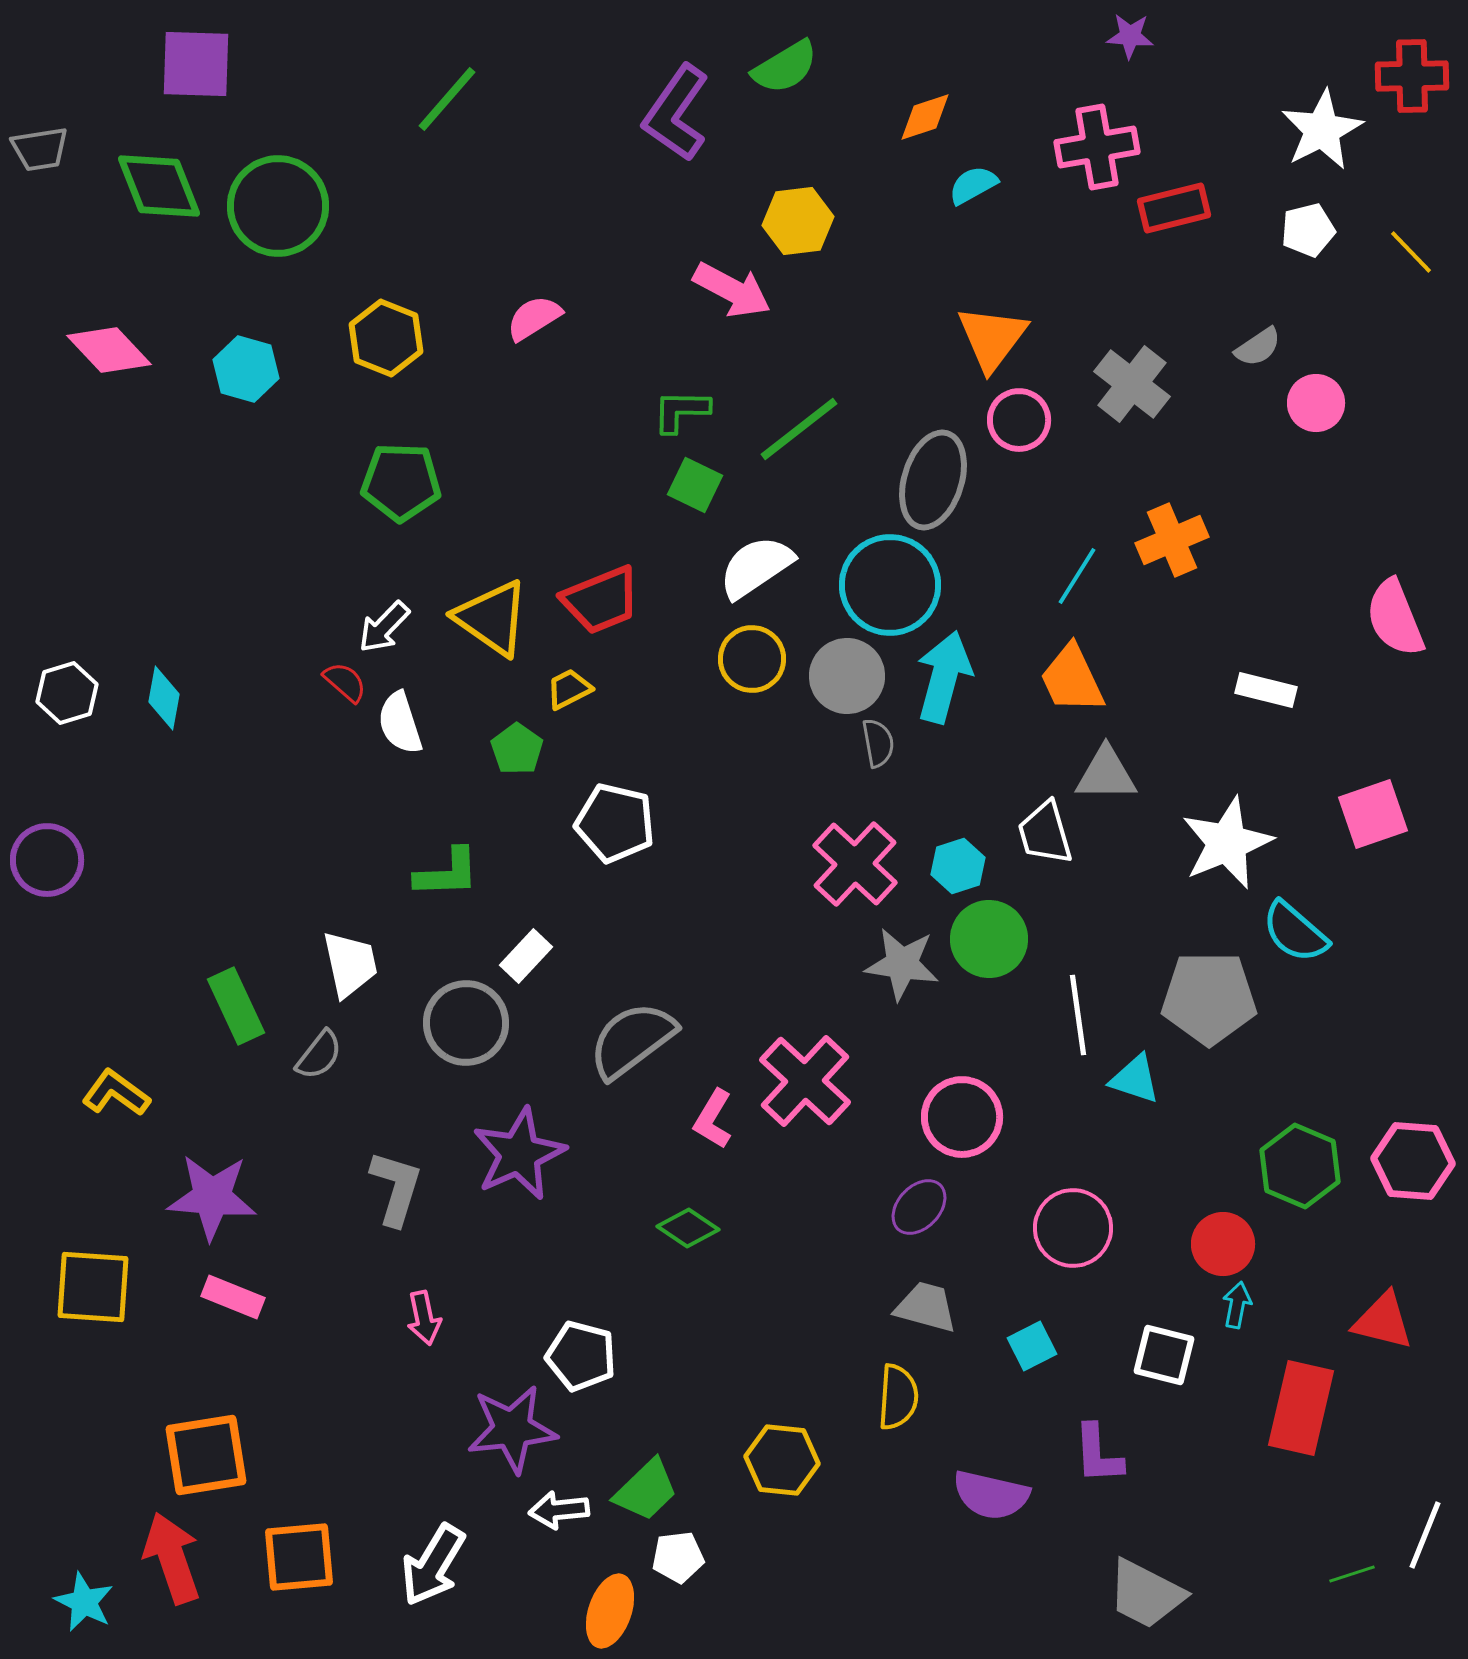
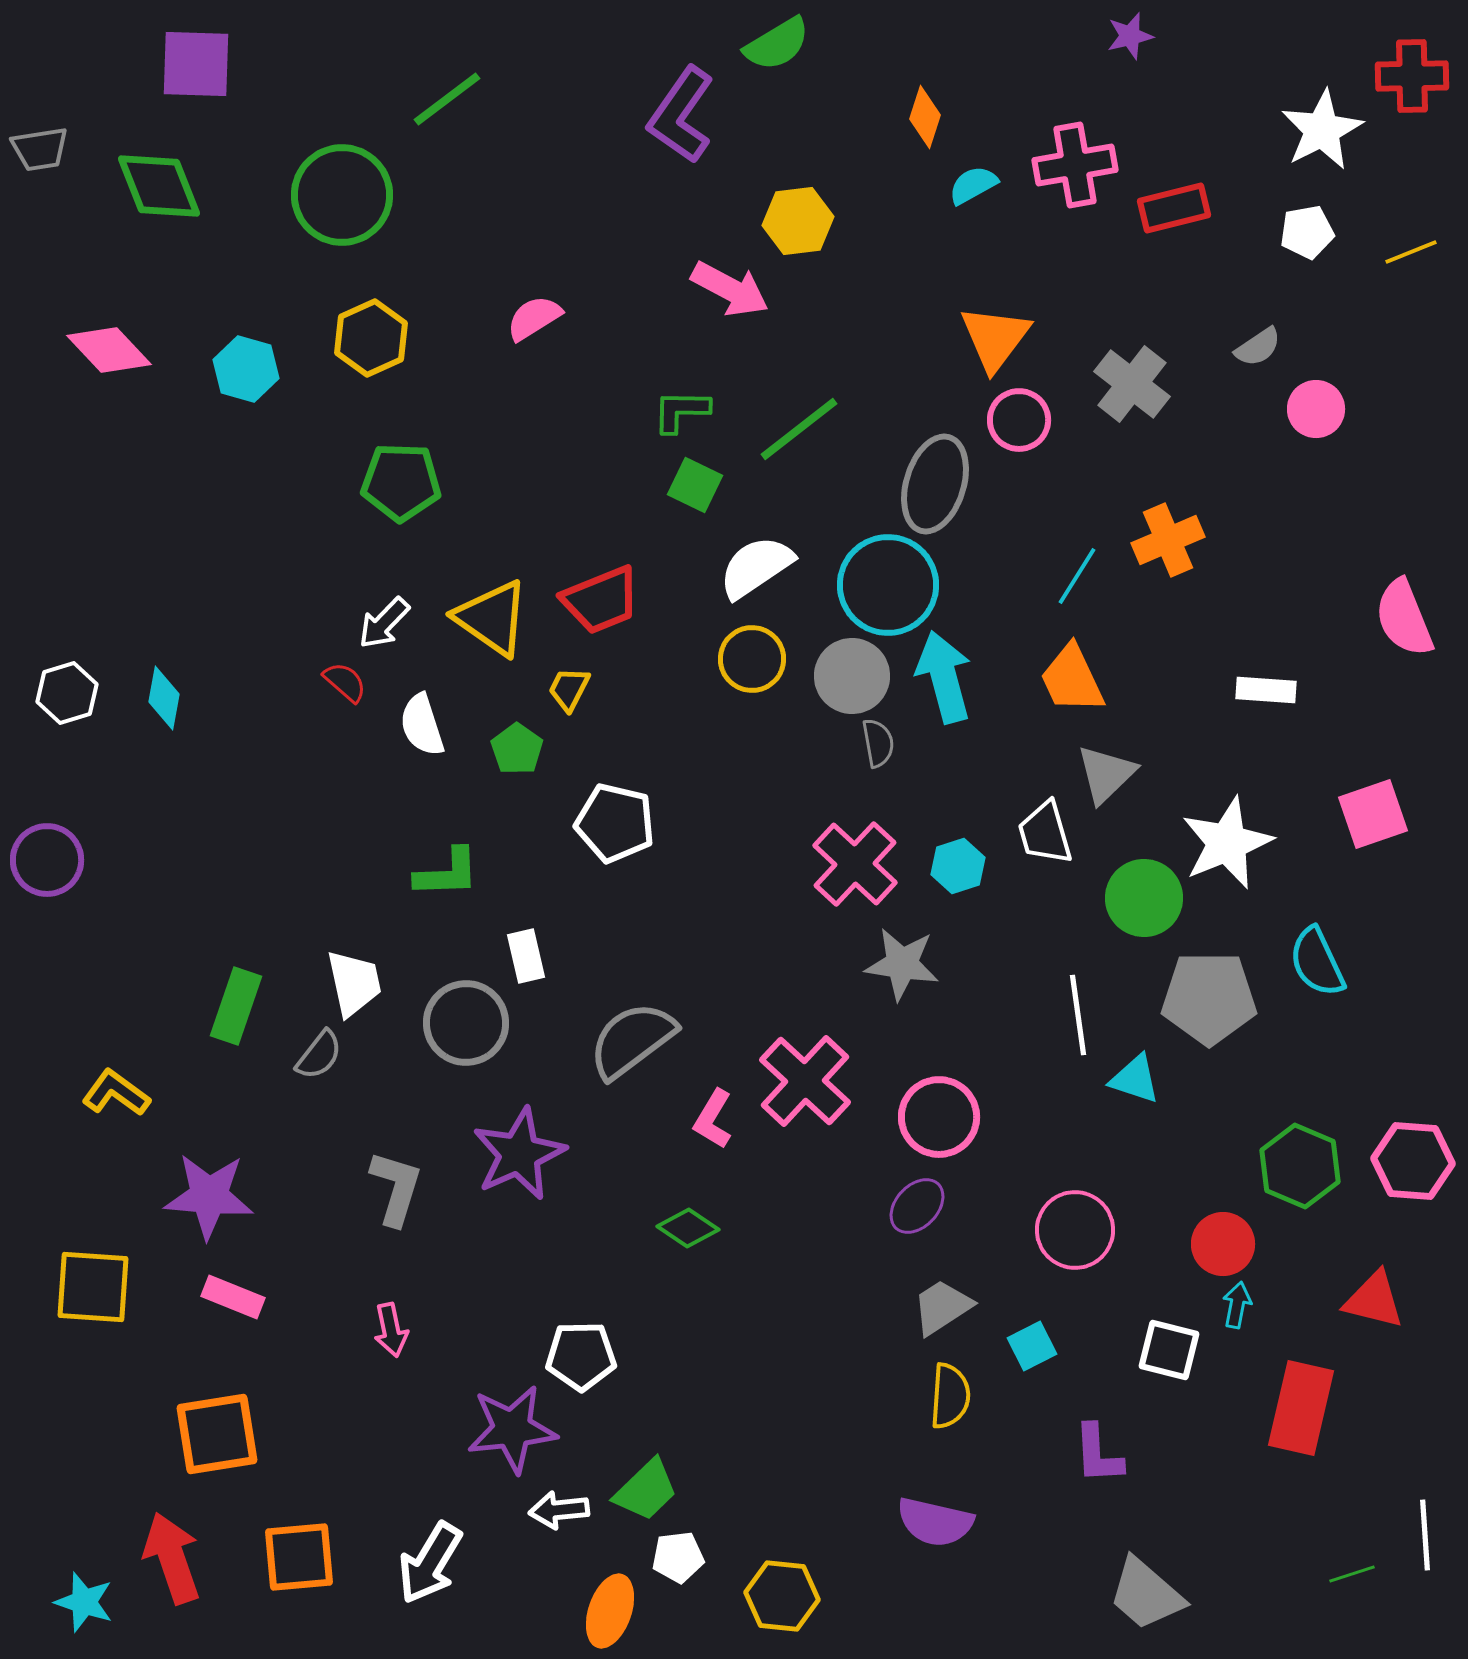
purple star at (1130, 36): rotated 18 degrees counterclockwise
green semicircle at (785, 67): moved 8 px left, 23 px up
green line at (447, 99): rotated 12 degrees clockwise
purple L-shape at (676, 113): moved 5 px right, 2 px down
orange diamond at (925, 117): rotated 54 degrees counterclockwise
pink cross at (1097, 147): moved 22 px left, 18 px down
green circle at (278, 206): moved 64 px right, 11 px up
white pentagon at (1308, 230): moved 1 px left, 2 px down; rotated 4 degrees clockwise
yellow line at (1411, 252): rotated 68 degrees counterclockwise
pink arrow at (732, 290): moved 2 px left, 1 px up
yellow hexagon at (386, 338): moved 15 px left; rotated 14 degrees clockwise
orange triangle at (992, 338): moved 3 px right
pink circle at (1316, 403): moved 6 px down
gray ellipse at (933, 480): moved 2 px right, 4 px down
orange cross at (1172, 540): moved 4 px left
cyan circle at (890, 585): moved 2 px left
pink semicircle at (1395, 618): moved 9 px right
white arrow at (384, 627): moved 4 px up
gray circle at (847, 676): moved 5 px right
cyan arrow at (944, 677): rotated 30 degrees counterclockwise
yellow trapezoid at (569, 689): rotated 36 degrees counterclockwise
white rectangle at (1266, 690): rotated 10 degrees counterclockwise
white semicircle at (400, 723): moved 22 px right, 2 px down
gray triangle at (1106, 774): rotated 44 degrees counterclockwise
cyan semicircle at (1295, 932): moved 22 px right, 30 px down; rotated 24 degrees clockwise
green circle at (989, 939): moved 155 px right, 41 px up
white rectangle at (526, 956): rotated 56 degrees counterclockwise
white trapezoid at (350, 964): moved 4 px right, 19 px down
green rectangle at (236, 1006): rotated 44 degrees clockwise
pink circle at (962, 1117): moved 23 px left
purple star at (212, 1197): moved 3 px left, 1 px up
purple ellipse at (919, 1207): moved 2 px left, 1 px up
pink circle at (1073, 1228): moved 2 px right, 2 px down
gray trapezoid at (926, 1307): moved 16 px right; rotated 48 degrees counterclockwise
pink arrow at (424, 1318): moved 33 px left, 12 px down
red triangle at (1383, 1321): moved 9 px left, 21 px up
white square at (1164, 1355): moved 5 px right, 5 px up
white pentagon at (581, 1356): rotated 16 degrees counterclockwise
yellow semicircle at (898, 1397): moved 52 px right, 1 px up
orange square at (206, 1455): moved 11 px right, 21 px up
yellow hexagon at (782, 1460): moved 136 px down
purple semicircle at (991, 1495): moved 56 px left, 27 px down
white line at (1425, 1535): rotated 26 degrees counterclockwise
white arrow at (433, 1565): moved 3 px left, 2 px up
gray trapezoid at (1146, 1594): rotated 14 degrees clockwise
cyan star at (84, 1602): rotated 8 degrees counterclockwise
